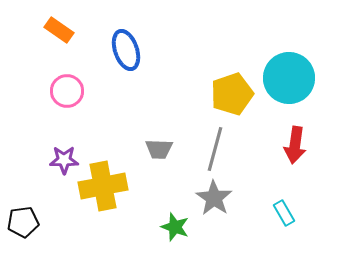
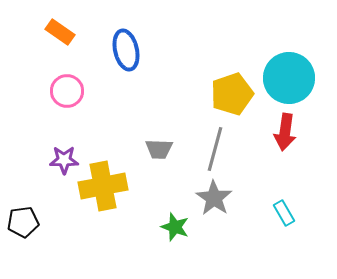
orange rectangle: moved 1 px right, 2 px down
blue ellipse: rotated 6 degrees clockwise
red arrow: moved 10 px left, 13 px up
